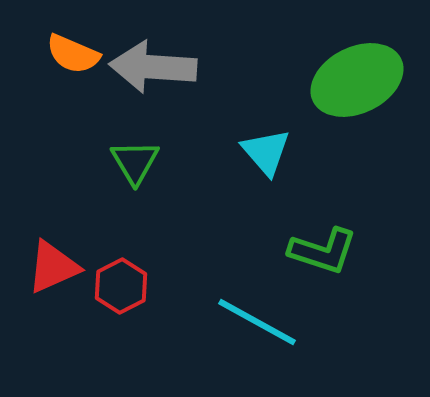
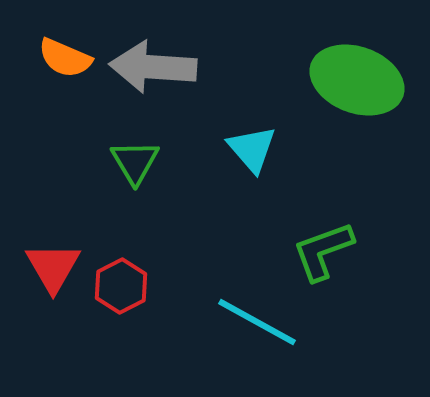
orange semicircle: moved 8 px left, 4 px down
green ellipse: rotated 46 degrees clockwise
cyan triangle: moved 14 px left, 3 px up
green L-shape: rotated 142 degrees clockwise
red triangle: rotated 36 degrees counterclockwise
